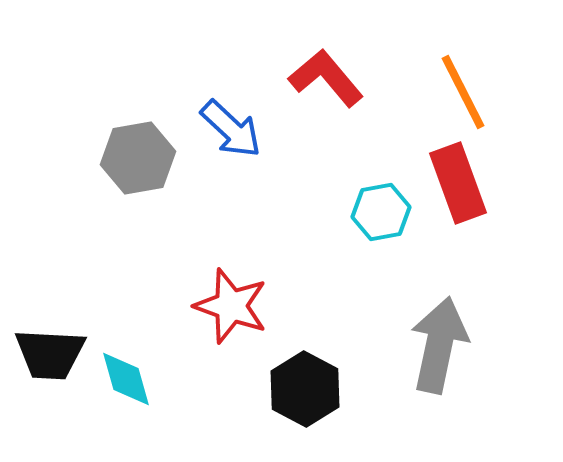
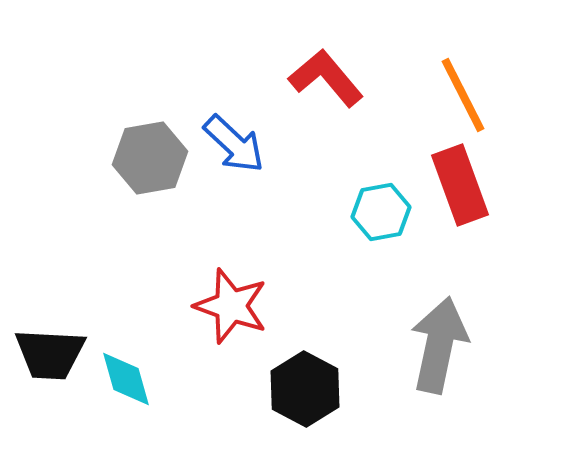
orange line: moved 3 px down
blue arrow: moved 3 px right, 15 px down
gray hexagon: moved 12 px right
red rectangle: moved 2 px right, 2 px down
